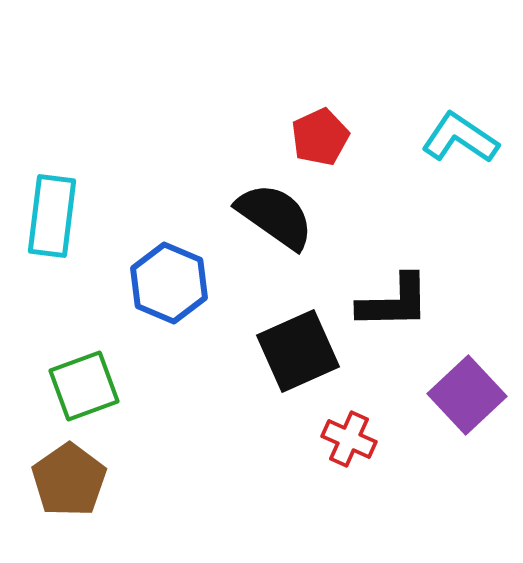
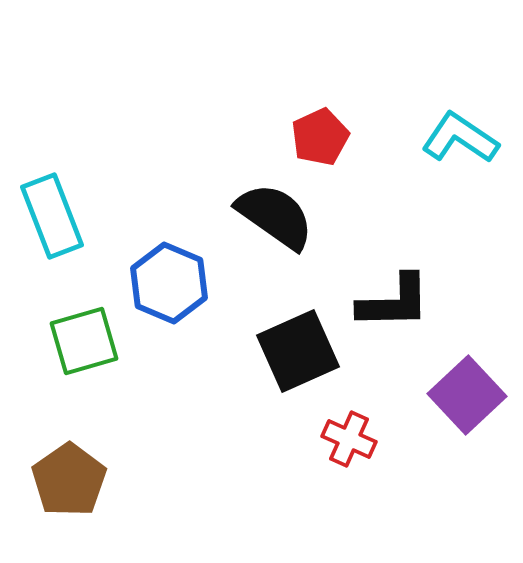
cyan rectangle: rotated 28 degrees counterclockwise
green square: moved 45 px up; rotated 4 degrees clockwise
